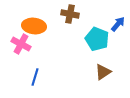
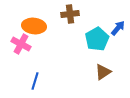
brown cross: rotated 18 degrees counterclockwise
blue arrow: moved 4 px down
cyan pentagon: rotated 20 degrees clockwise
blue line: moved 4 px down
